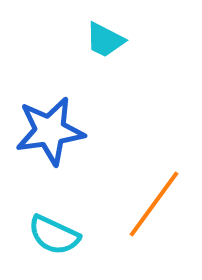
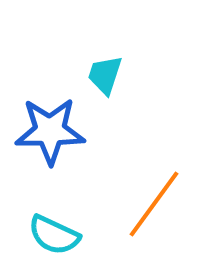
cyan trapezoid: moved 35 px down; rotated 81 degrees clockwise
blue star: rotated 8 degrees clockwise
